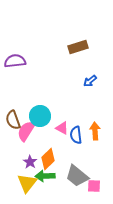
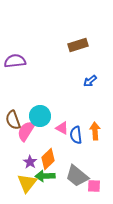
brown rectangle: moved 2 px up
